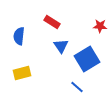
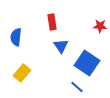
red rectangle: rotated 49 degrees clockwise
blue semicircle: moved 3 px left, 1 px down
blue square: moved 4 px down; rotated 25 degrees counterclockwise
yellow rectangle: rotated 36 degrees counterclockwise
